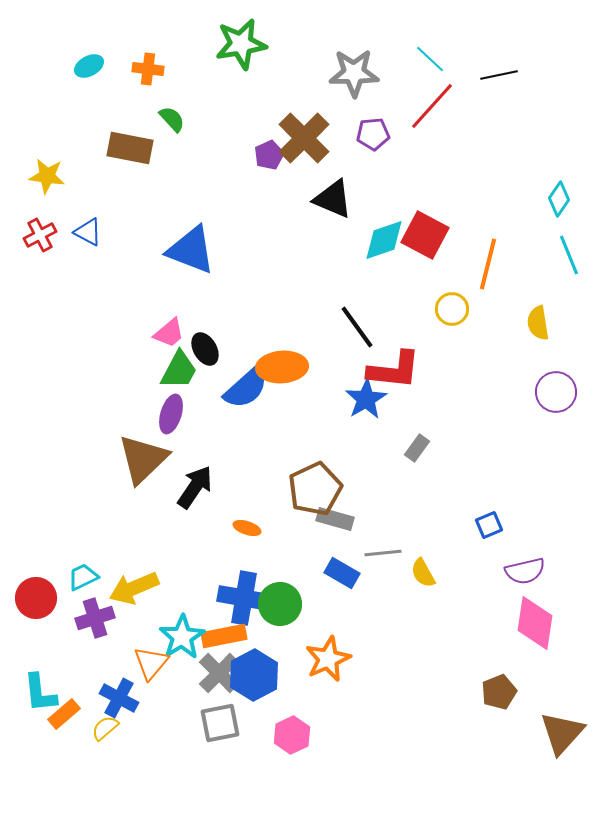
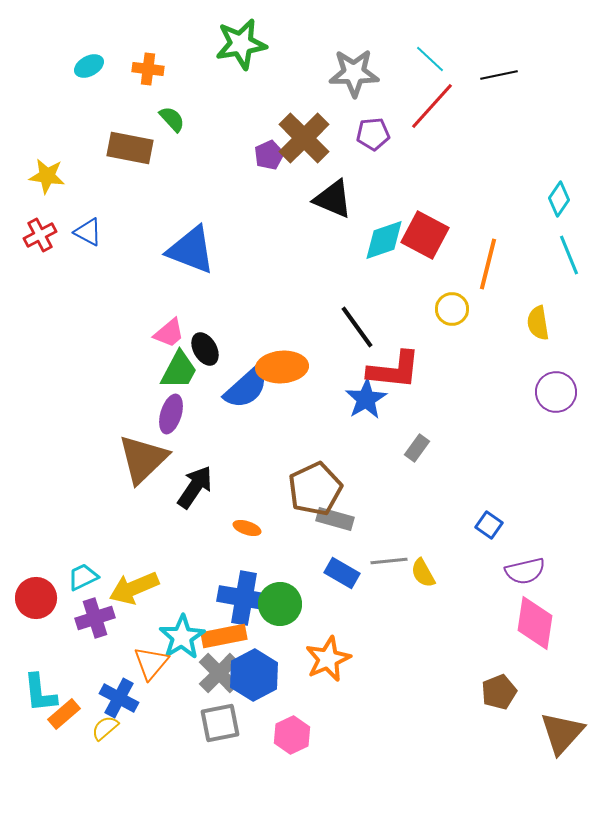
blue square at (489, 525): rotated 32 degrees counterclockwise
gray line at (383, 553): moved 6 px right, 8 px down
